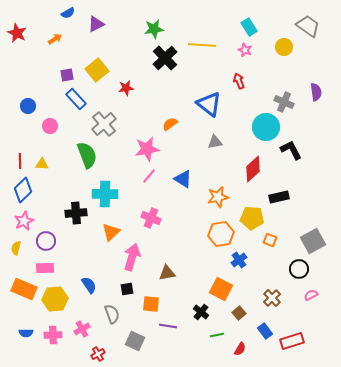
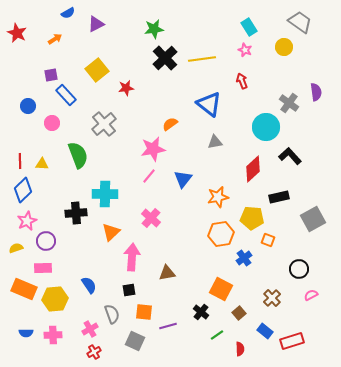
gray trapezoid at (308, 26): moved 8 px left, 4 px up
yellow line at (202, 45): moved 14 px down; rotated 12 degrees counterclockwise
purple square at (67, 75): moved 16 px left
red arrow at (239, 81): moved 3 px right
blue rectangle at (76, 99): moved 10 px left, 4 px up
gray cross at (284, 102): moved 5 px right, 1 px down; rotated 12 degrees clockwise
pink circle at (50, 126): moved 2 px right, 3 px up
pink star at (147, 149): moved 6 px right
black L-shape at (291, 150): moved 1 px left, 6 px down; rotated 15 degrees counterclockwise
green semicircle at (87, 155): moved 9 px left
blue triangle at (183, 179): rotated 36 degrees clockwise
pink cross at (151, 218): rotated 18 degrees clockwise
pink star at (24, 221): moved 3 px right
orange square at (270, 240): moved 2 px left
gray square at (313, 241): moved 22 px up
yellow semicircle at (16, 248): rotated 56 degrees clockwise
pink arrow at (132, 257): rotated 12 degrees counterclockwise
blue cross at (239, 260): moved 5 px right, 2 px up
pink rectangle at (45, 268): moved 2 px left
black square at (127, 289): moved 2 px right, 1 px down
orange square at (151, 304): moved 7 px left, 8 px down
purple line at (168, 326): rotated 24 degrees counterclockwise
pink cross at (82, 329): moved 8 px right
blue rectangle at (265, 331): rotated 14 degrees counterclockwise
green line at (217, 335): rotated 24 degrees counterclockwise
red semicircle at (240, 349): rotated 32 degrees counterclockwise
red cross at (98, 354): moved 4 px left, 2 px up
